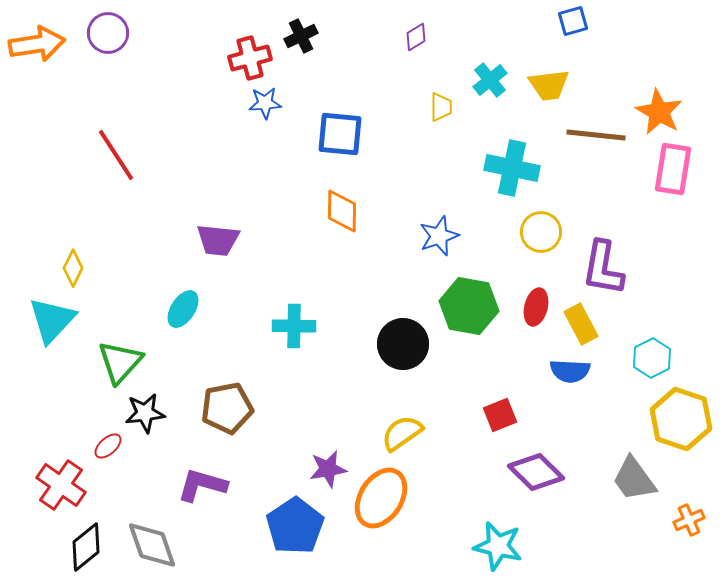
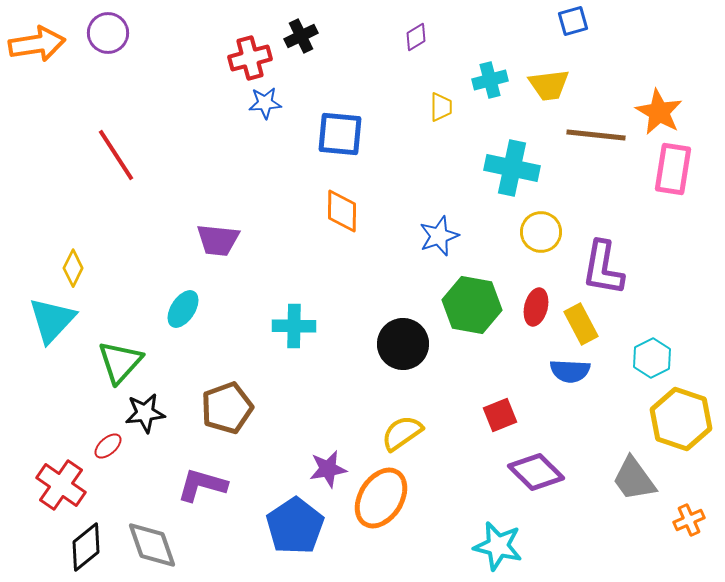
cyan cross at (490, 80): rotated 24 degrees clockwise
green hexagon at (469, 306): moved 3 px right, 1 px up
brown pentagon at (227, 408): rotated 9 degrees counterclockwise
